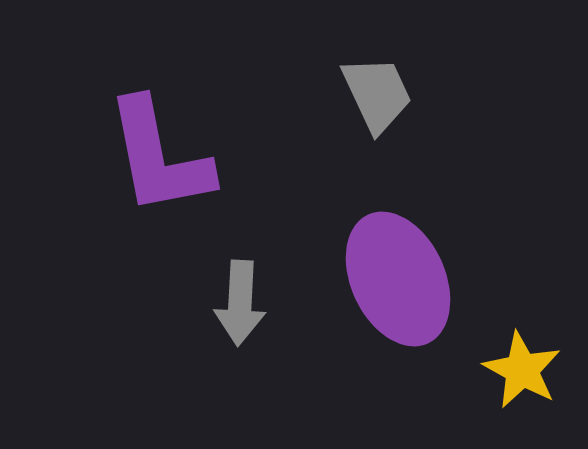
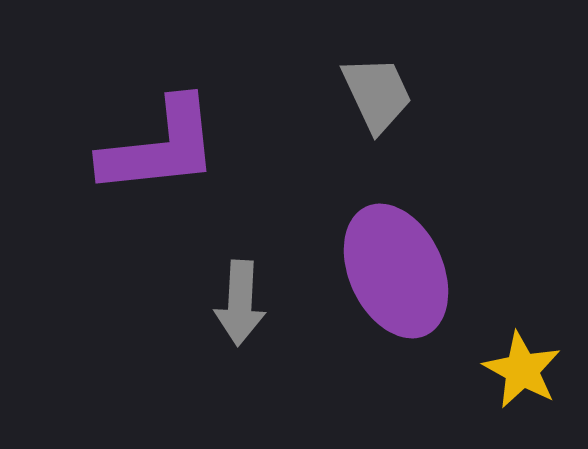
purple L-shape: moved 1 px right, 10 px up; rotated 85 degrees counterclockwise
purple ellipse: moved 2 px left, 8 px up
